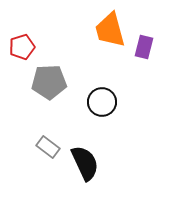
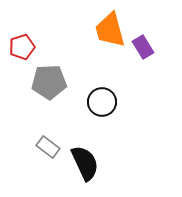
purple rectangle: moved 1 px left; rotated 45 degrees counterclockwise
